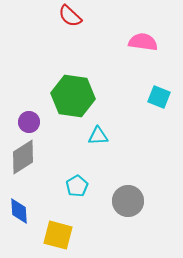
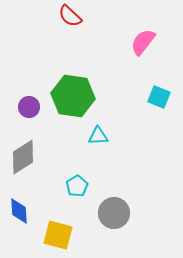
pink semicircle: rotated 60 degrees counterclockwise
purple circle: moved 15 px up
gray circle: moved 14 px left, 12 px down
